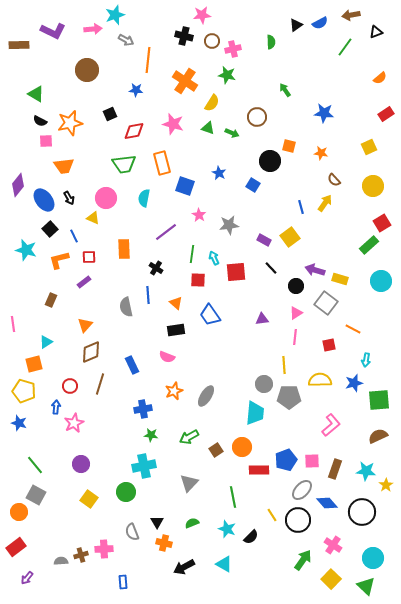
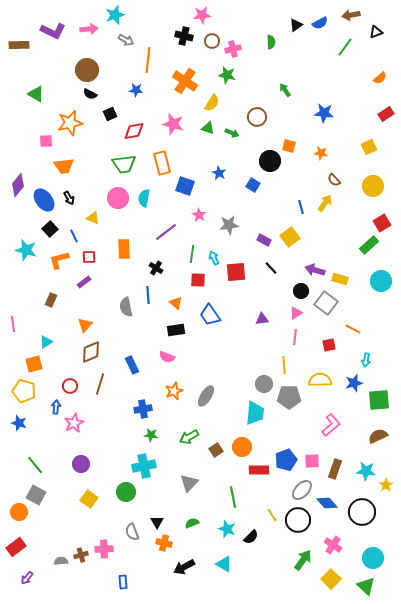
pink arrow at (93, 29): moved 4 px left
black semicircle at (40, 121): moved 50 px right, 27 px up
pink circle at (106, 198): moved 12 px right
black circle at (296, 286): moved 5 px right, 5 px down
